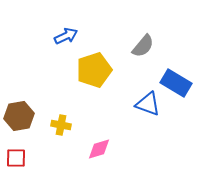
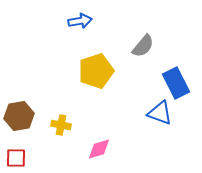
blue arrow: moved 14 px right, 15 px up; rotated 15 degrees clockwise
yellow pentagon: moved 2 px right, 1 px down
blue rectangle: rotated 32 degrees clockwise
blue triangle: moved 12 px right, 9 px down
